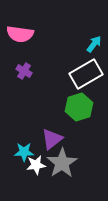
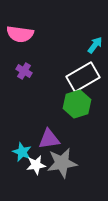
cyan arrow: moved 1 px right, 1 px down
white rectangle: moved 3 px left, 3 px down
green hexagon: moved 2 px left, 3 px up
purple triangle: moved 3 px left; rotated 30 degrees clockwise
cyan star: moved 2 px left; rotated 24 degrees clockwise
gray star: rotated 24 degrees clockwise
